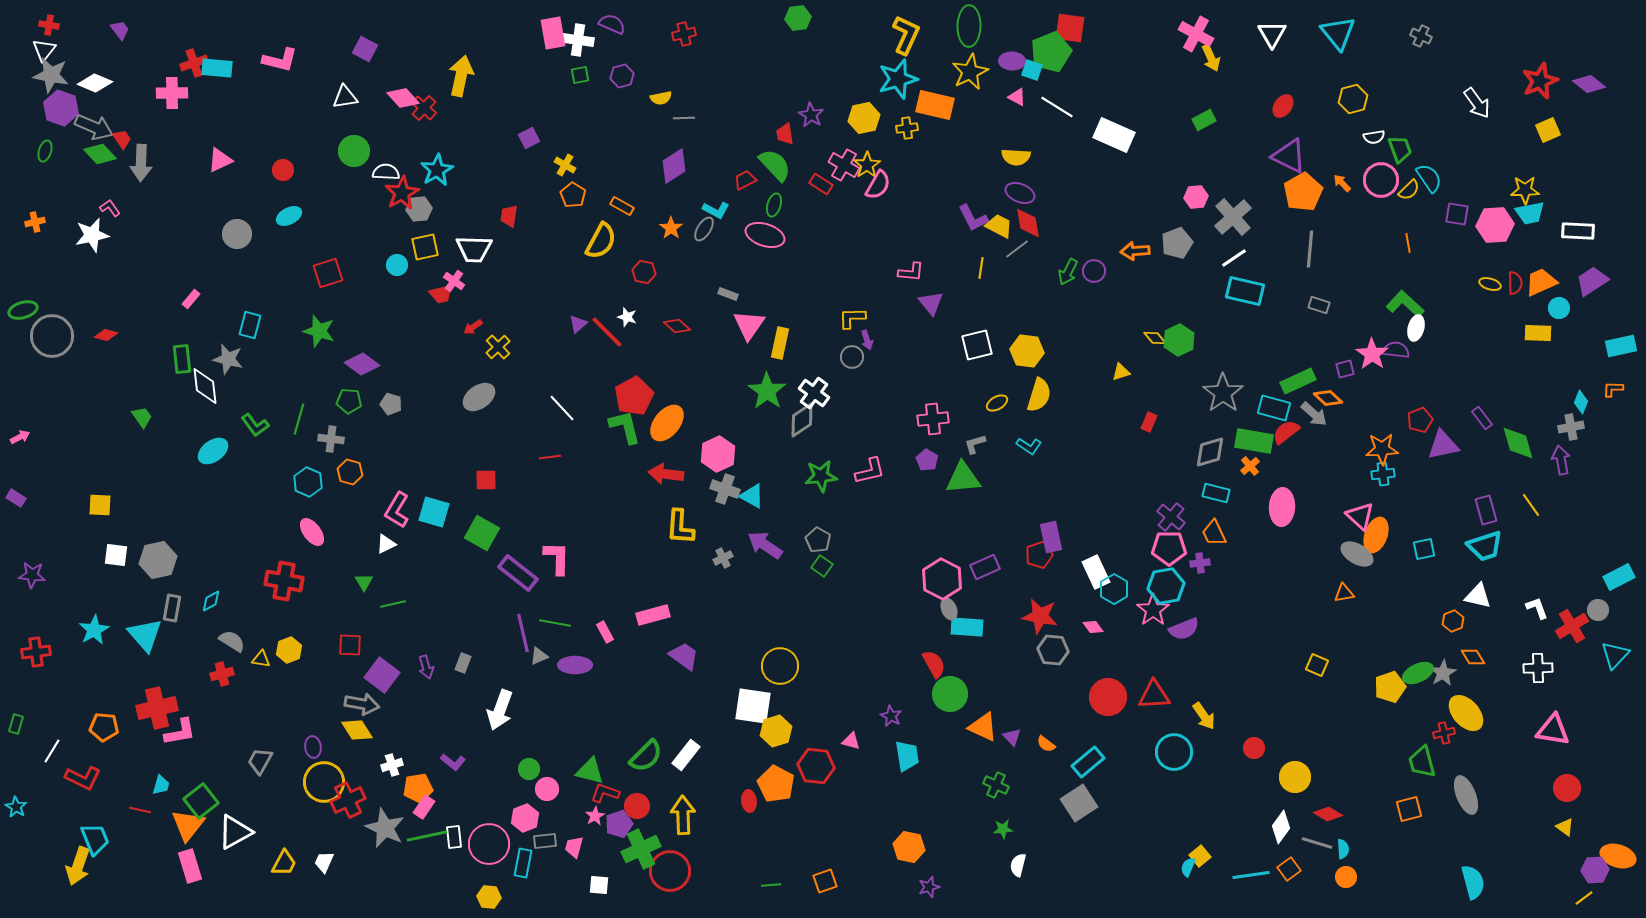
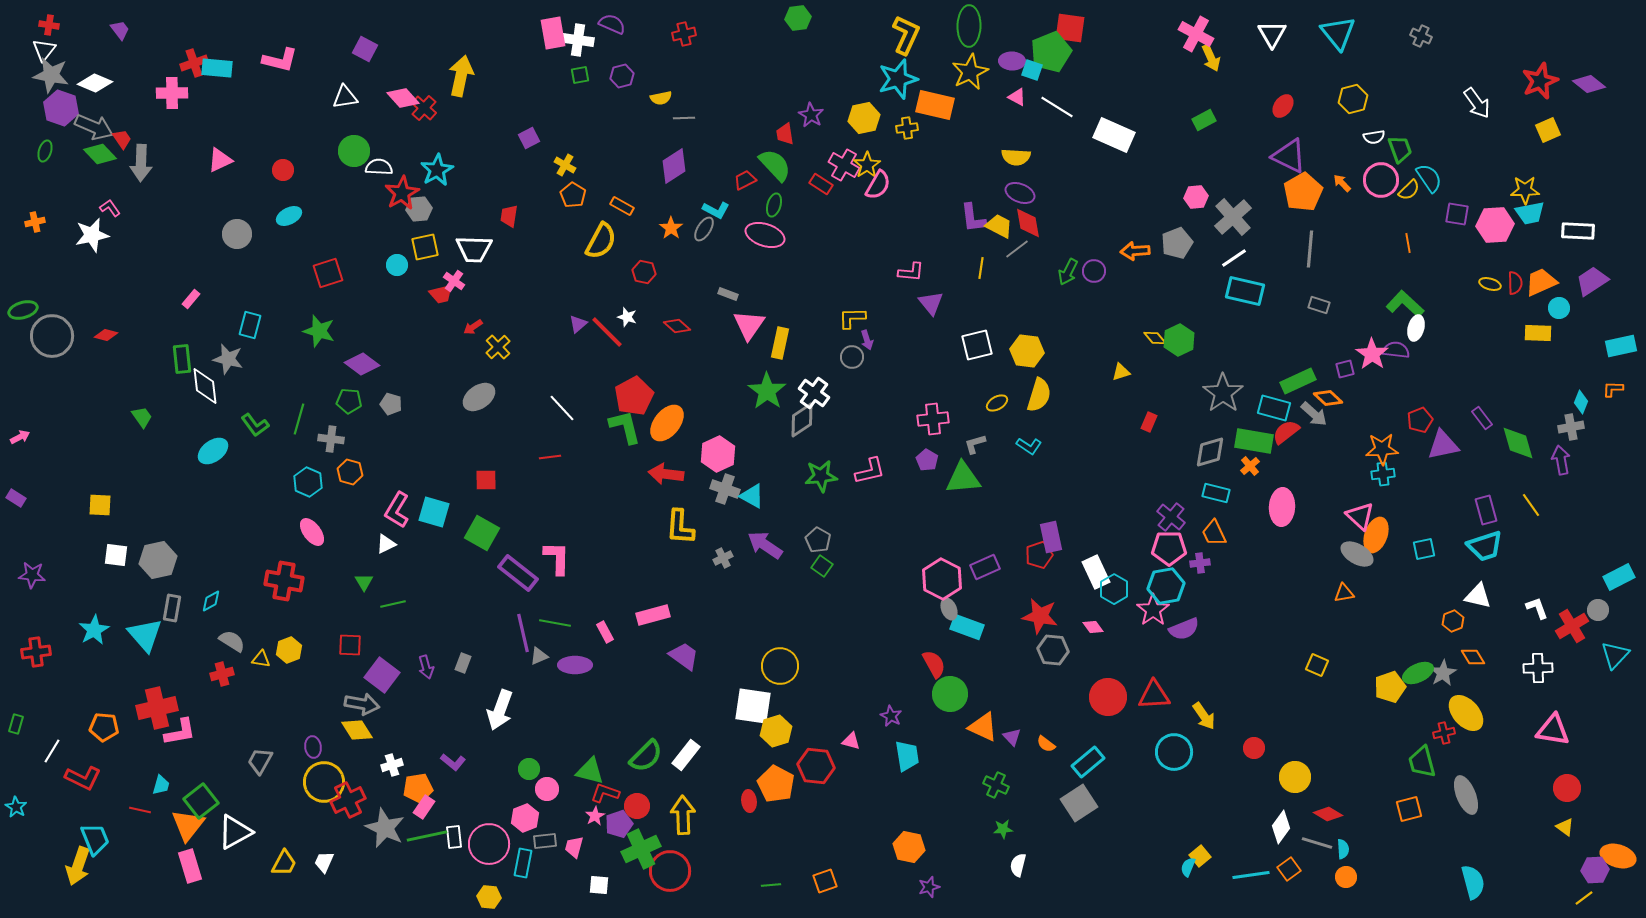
white semicircle at (386, 172): moved 7 px left, 5 px up
purple L-shape at (973, 218): rotated 20 degrees clockwise
cyan rectangle at (967, 627): rotated 16 degrees clockwise
